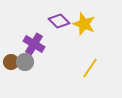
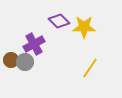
yellow star: moved 3 px down; rotated 20 degrees counterclockwise
purple cross: rotated 30 degrees clockwise
brown circle: moved 2 px up
